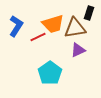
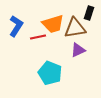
red line: rotated 14 degrees clockwise
cyan pentagon: rotated 15 degrees counterclockwise
